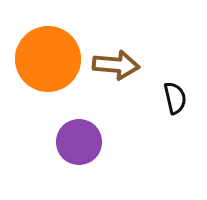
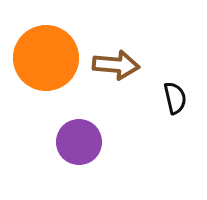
orange circle: moved 2 px left, 1 px up
